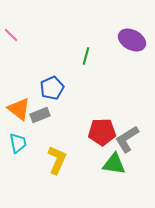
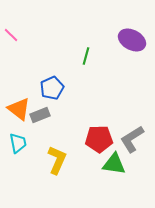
red pentagon: moved 3 px left, 7 px down
gray L-shape: moved 5 px right
